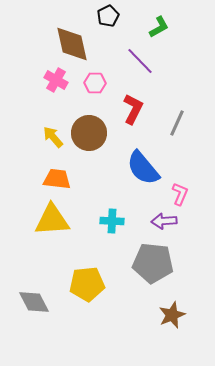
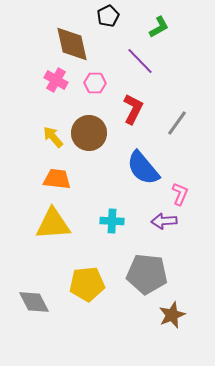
gray line: rotated 12 degrees clockwise
yellow triangle: moved 1 px right, 4 px down
gray pentagon: moved 6 px left, 11 px down
